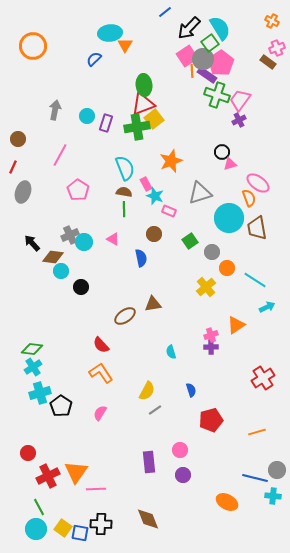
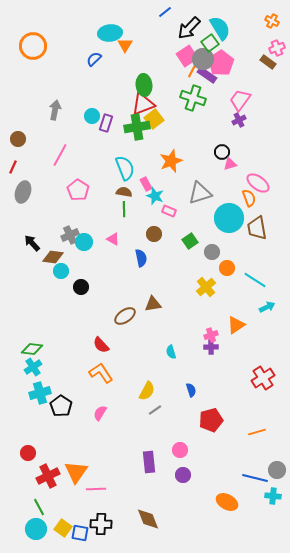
orange line at (192, 71): rotated 32 degrees clockwise
green cross at (217, 95): moved 24 px left, 3 px down
cyan circle at (87, 116): moved 5 px right
